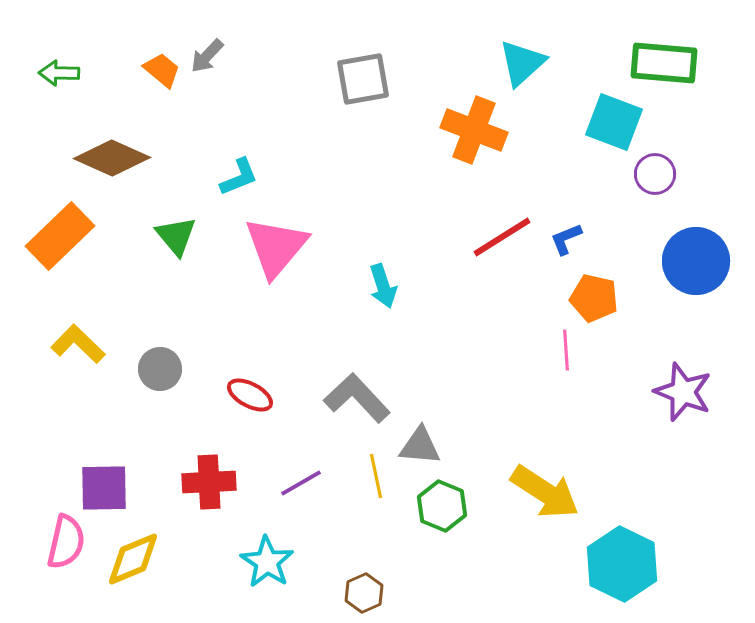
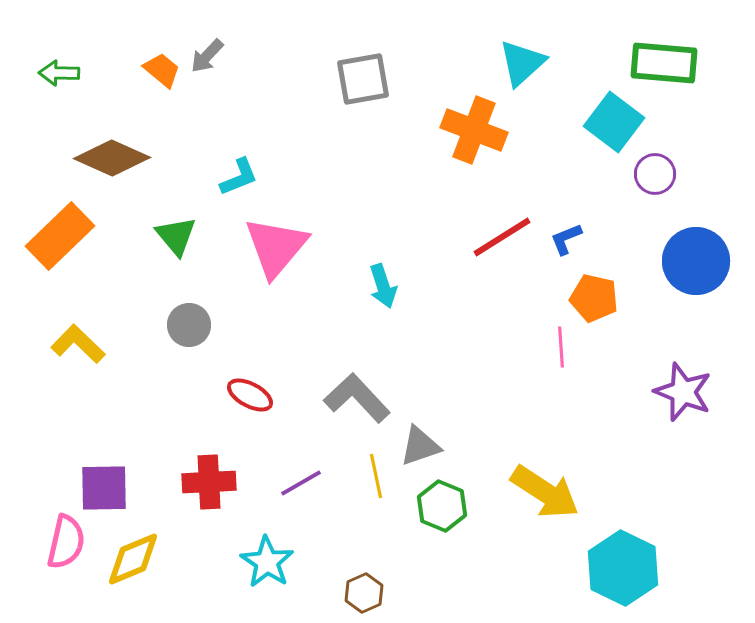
cyan square: rotated 16 degrees clockwise
pink line: moved 5 px left, 3 px up
gray circle: moved 29 px right, 44 px up
gray triangle: rotated 24 degrees counterclockwise
cyan hexagon: moved 1 px right, 4 px down
